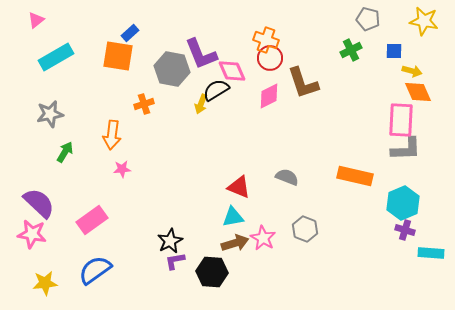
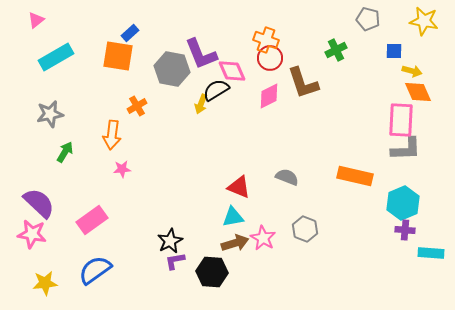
green cross at (351, 50): moved 15 px left
orange cross at (144, 104): moved 7 px left, 2 px down; rotated 12 degrees counterclockwise
purple cross at (405, 230): rotated 12 degrees counterclockwise
